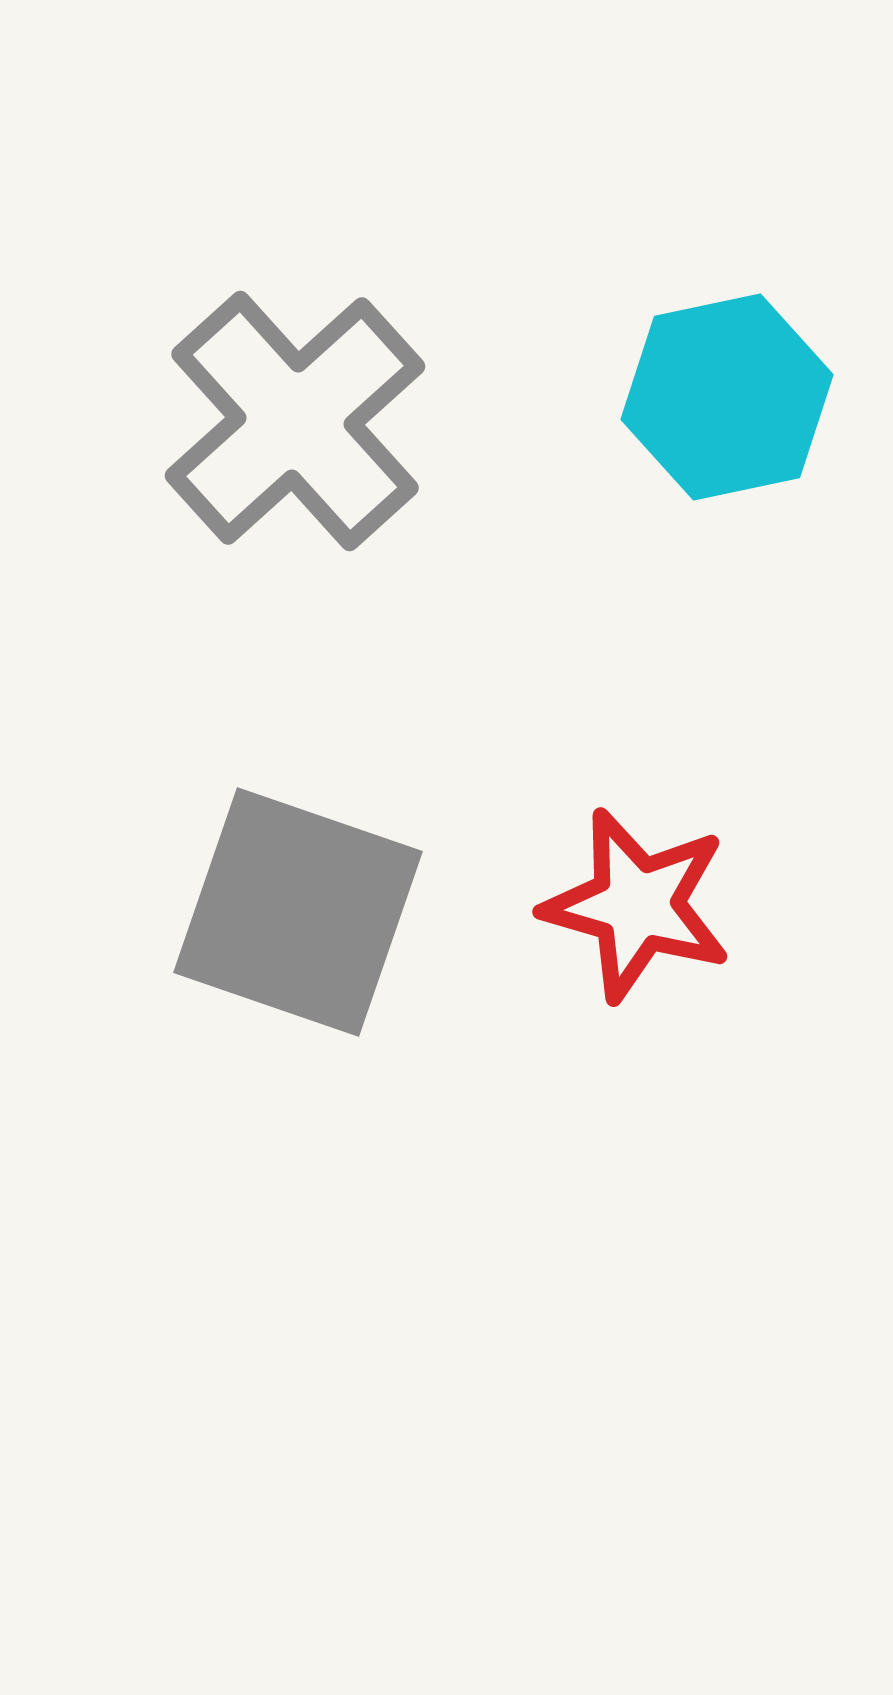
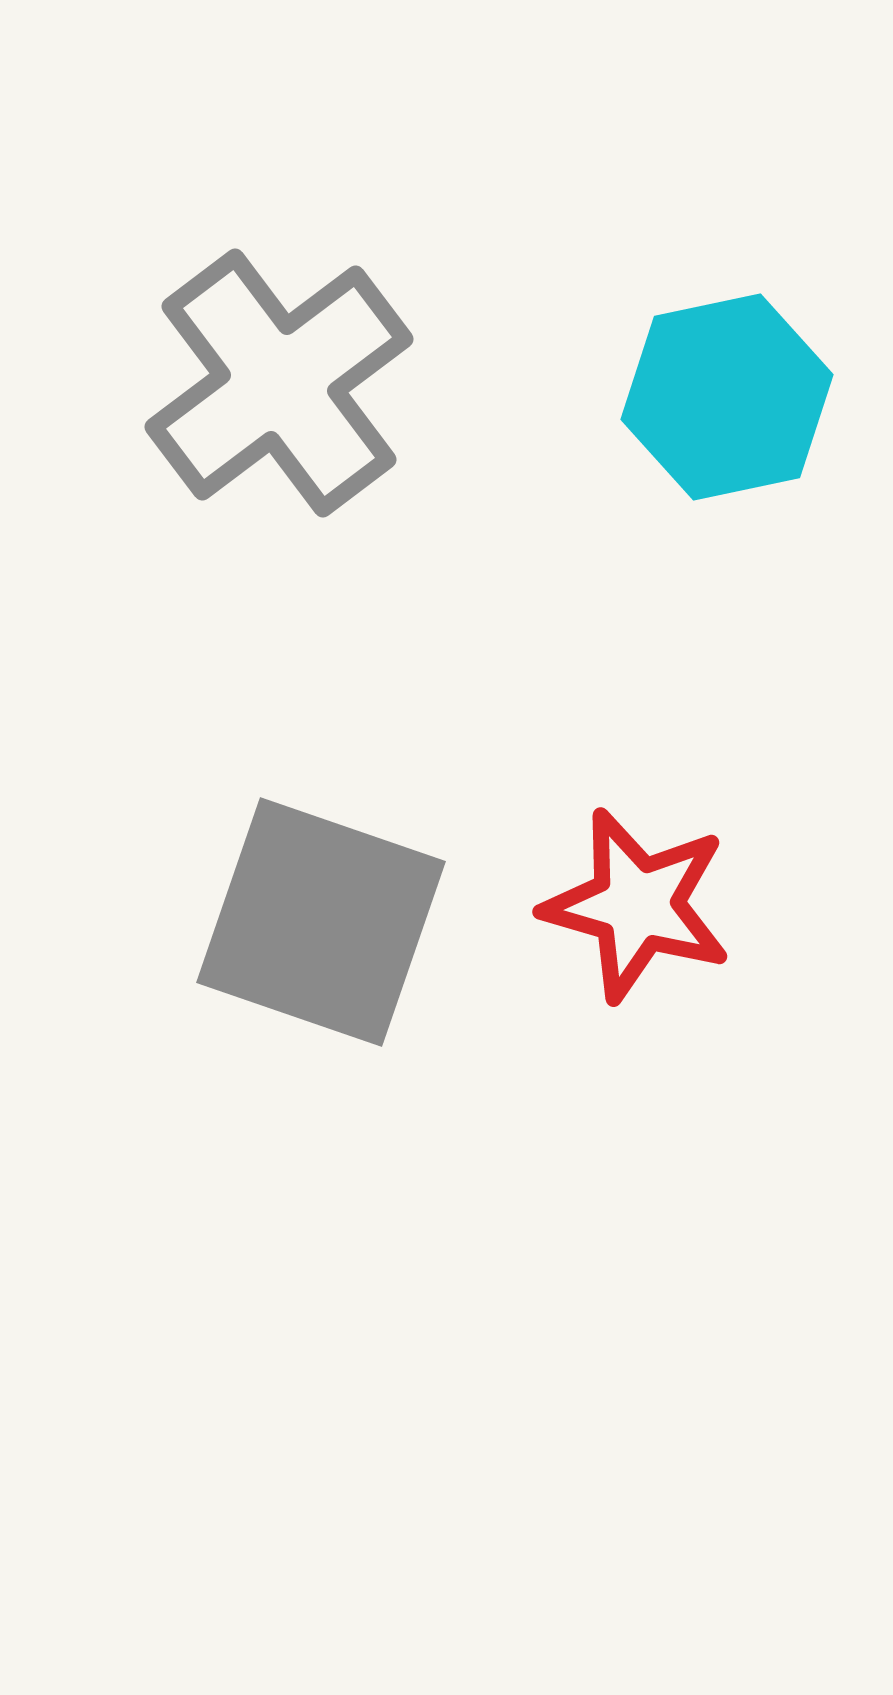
gray cross: moved 16 px left, 38 px up; rotated 5 degrees clockwise
gray square: moved 23 px right, 10 px down
